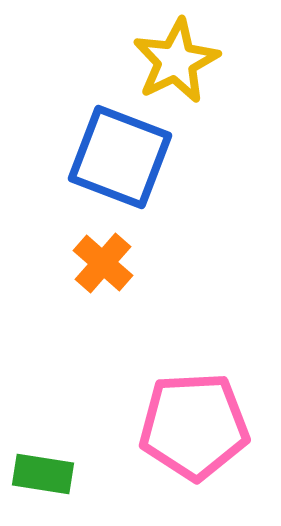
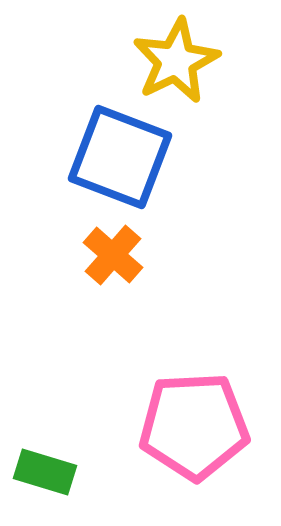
orange cross: moved 10 px right, 8 px up
green rectangle: moved 2 px right, 2 px up; rotated 8 degrees clockwise
